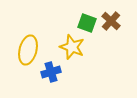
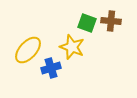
brown cross: rotated 36 degrees counterclockwise
yellow ellipse: rotated 28 degrees clockwise
blue cross: moved 4 px up
